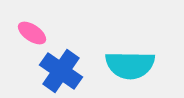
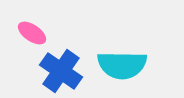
cyan semicircle: moved 8 px left
